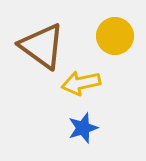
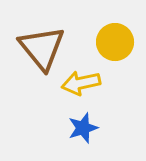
yellow circle: moved 6 px down
brown triangle: moved 2 px down; rotated 15 degrees clockwise
